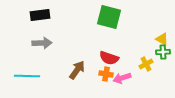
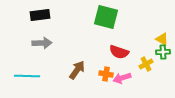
green square: moved 3 px left
red semicircle: moved 10 px right, 6 px up
